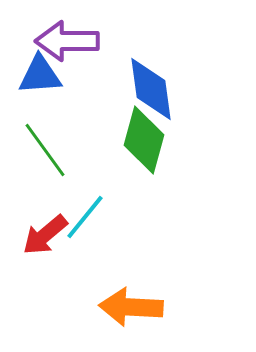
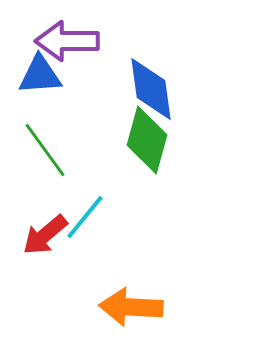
green diamond: moved 3 px right
